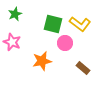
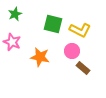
yellow L-shape: moved 6 px down; rotated 10 degrees counterclockwise
pink circle: moved 7 px right, 8 px down
orange star: moved 2 px left, 4 px up; rotated 24 degrees clockwise
